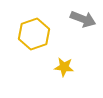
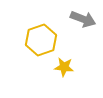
yellow hexagon: moved 7 px right, 6 px down
